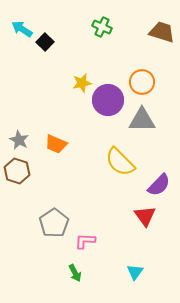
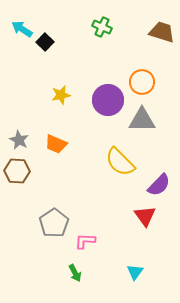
yellow star: moved 21 px left, 12 px down
brown hexagon: rotated 15 degrees counterclockwise
